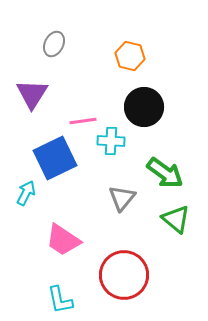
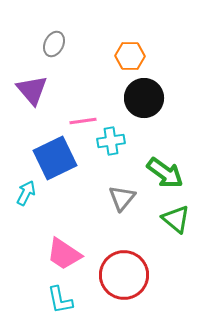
orange hexagon: rotated 12 degrees counterclockwise
purple triangle: moved 4 px up; rotated 12 degrees counterclockwise
black circle: moved 9 px up
cyan cross: rotated 12 degrees counterclockwise
pink trapezoid: moved 1 px right, 14 px down
